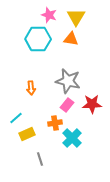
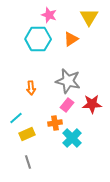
yellow triangle: moved 13 px right
orange triangle: rotated 42 degrees counterclockwise
gray line: moved 12 px left, 3 px down
